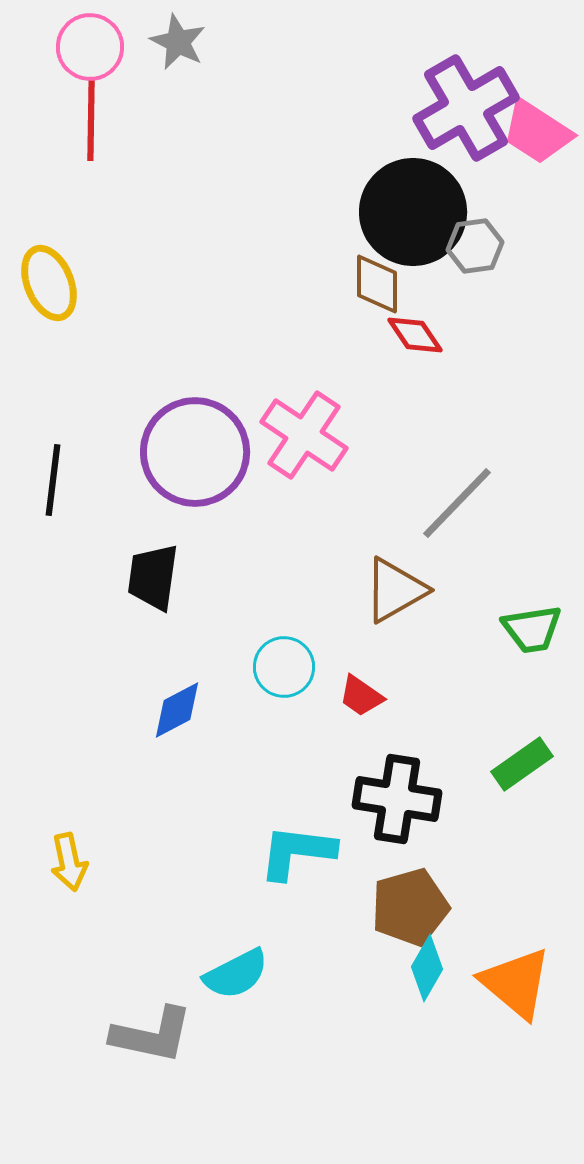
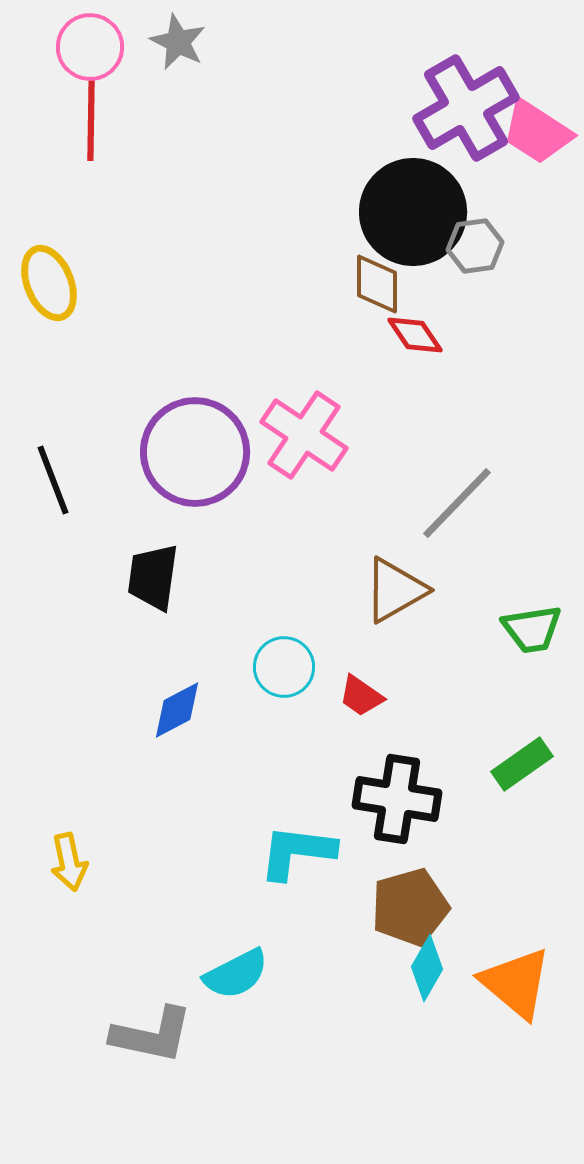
black line: rotated 28 degrees counterclockwise
